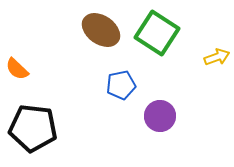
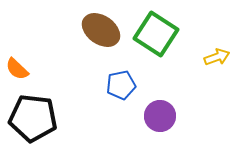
green square: moved 1 px left, 1 px down
black pentagon: moved 10 px up
